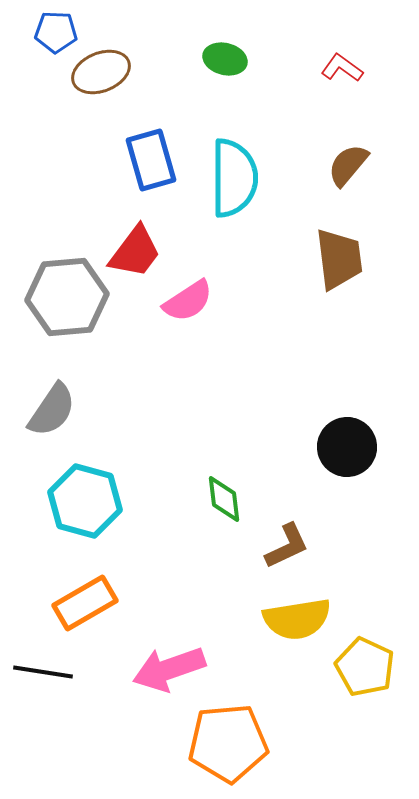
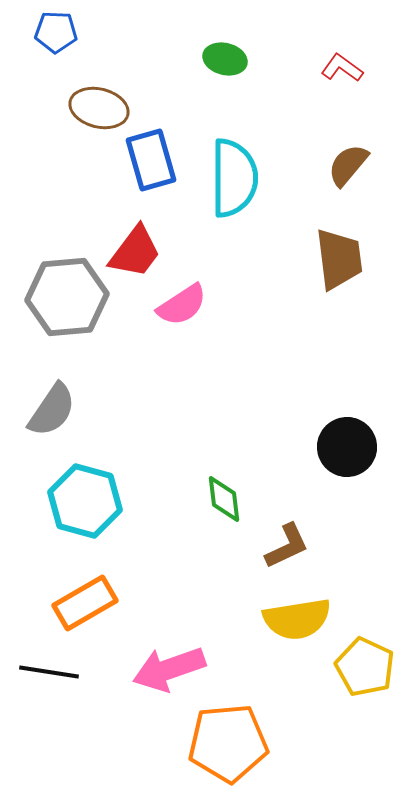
brown ellipse: moved 2 px left, 36 px down; rotated 36 degrees clockwise
pink semicircle: moved 6 px left, 4 px down
black line: moved 6 px right
